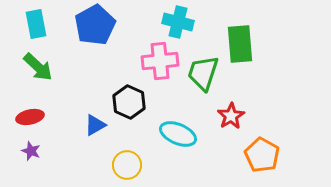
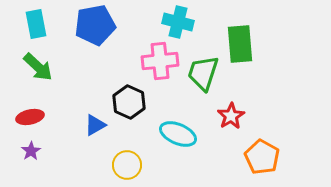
blue pentagon: rotated 18 degrees clockwise
purple star: rotated 18 degrees clockwise
orange pentagon: moved 2 px down
